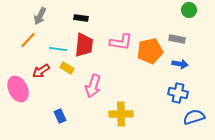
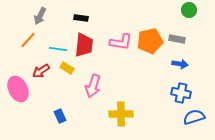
orange pentagon: moved 10 px up
blue cross: moved 3 px right
